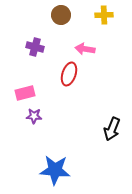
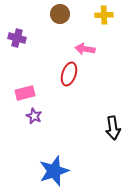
brown circle: moved 1 px left, 1 px up
purple cross: moved 18 px left, 9 px up
purple star: rotated 21 degrees clockwise
black arrow: moved 1 px right, 1 px up; rotated 30 degrees counterclockwise
blue star: moved 1 px left, 1 px down; rotated 24 degrees counterclockwise
